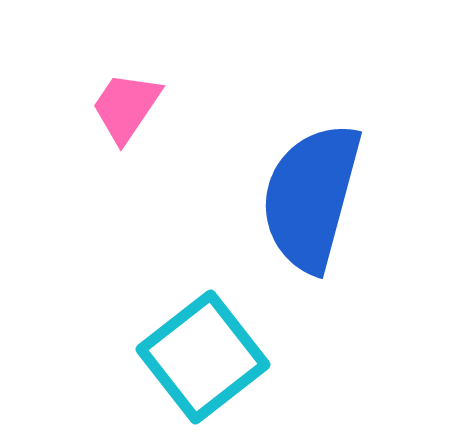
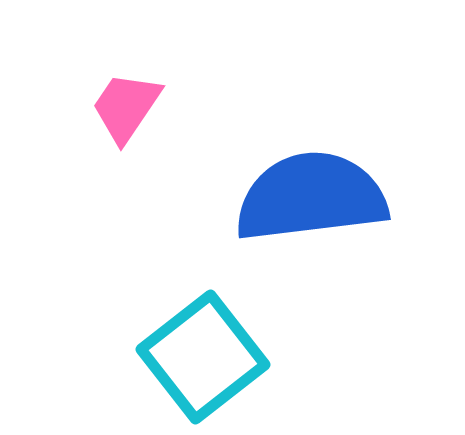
blue semicircle: rotated 68 degrees clockwise
